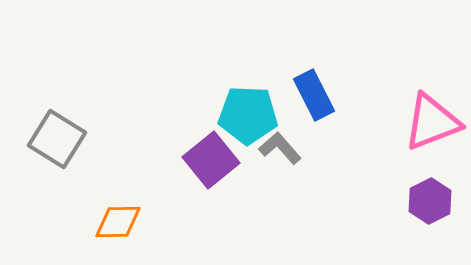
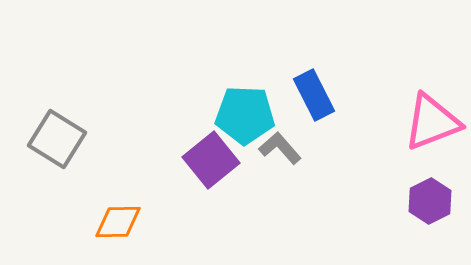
cyan pentagon: moved 3 px left
